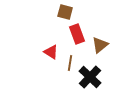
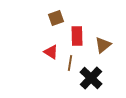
brown square: moved 9 px left, 6 px down; rotated 35 degrees counterclockwise
red rectangle: moved 2 px down; rotated 18 degrees clockwise
brown triangle: moved 3 px right
black cross: moved 1 px right, 1 px down
